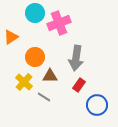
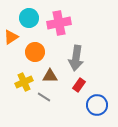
cyan circle: moved 6 px left, 5 px down
pink cross: rotated 10 degrees clockwise
orange circle: moved 5 px up
yellow cross: rotated 24 degrees clockwise
